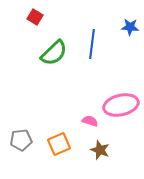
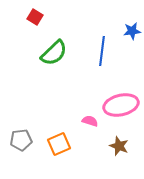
blue star: moved 2 px right, 4 px down; rotated 12 degrees counterclockwise
blue line: moved 10 px right, 7 px down
brown star: moved 19 px right, 4 px up
